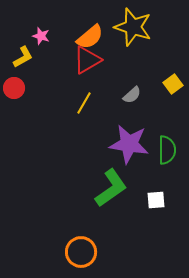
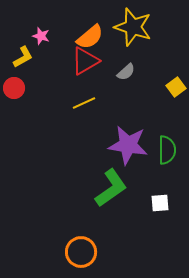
red triangle: moved 2 px left, 1 px down
yellow square: moved 3 px right, 3 px down
gray semicircle: moved 6 px left, 23 px up
yellow line: rotated 35 degrees clockwise
purple star: moved 1 px left, 1 px down
white square: moved 4 px right, 3 px down
